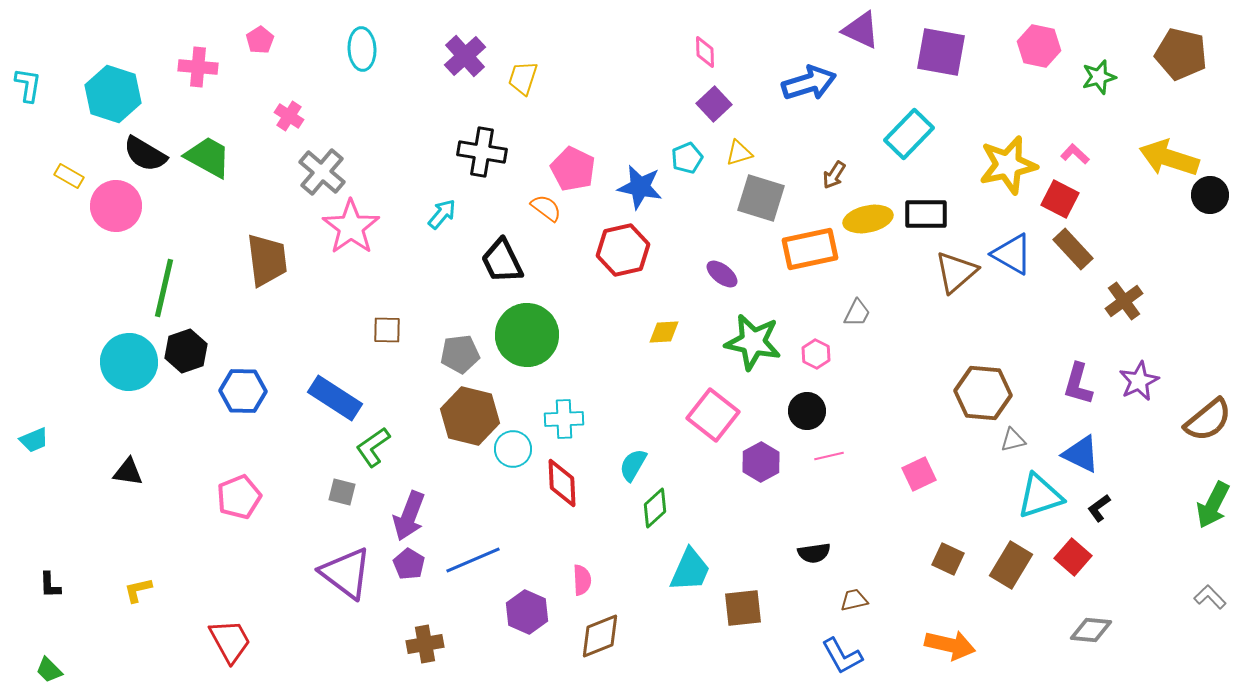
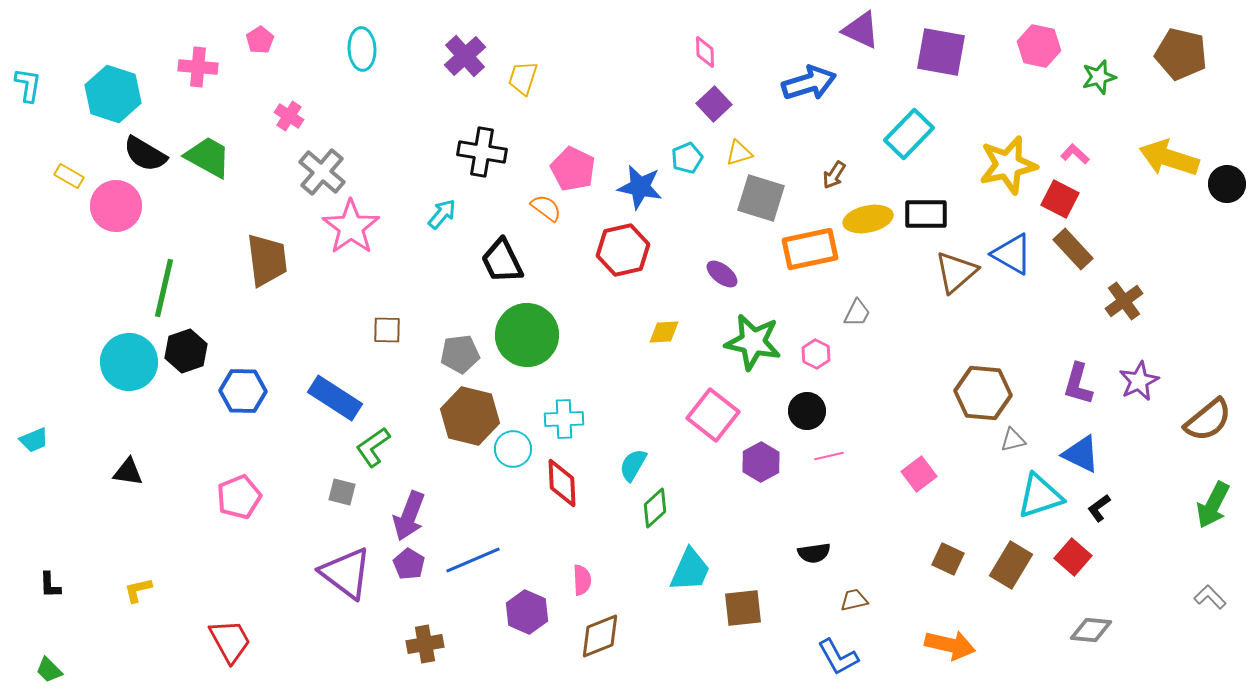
black circle at (1210, 195): moved 17 px right, 11 px up
pink square at (919, 474): rotated 12 degrees counterclockwise
blue L-shape at (842, 656): moved 4 px left, 1 px down
